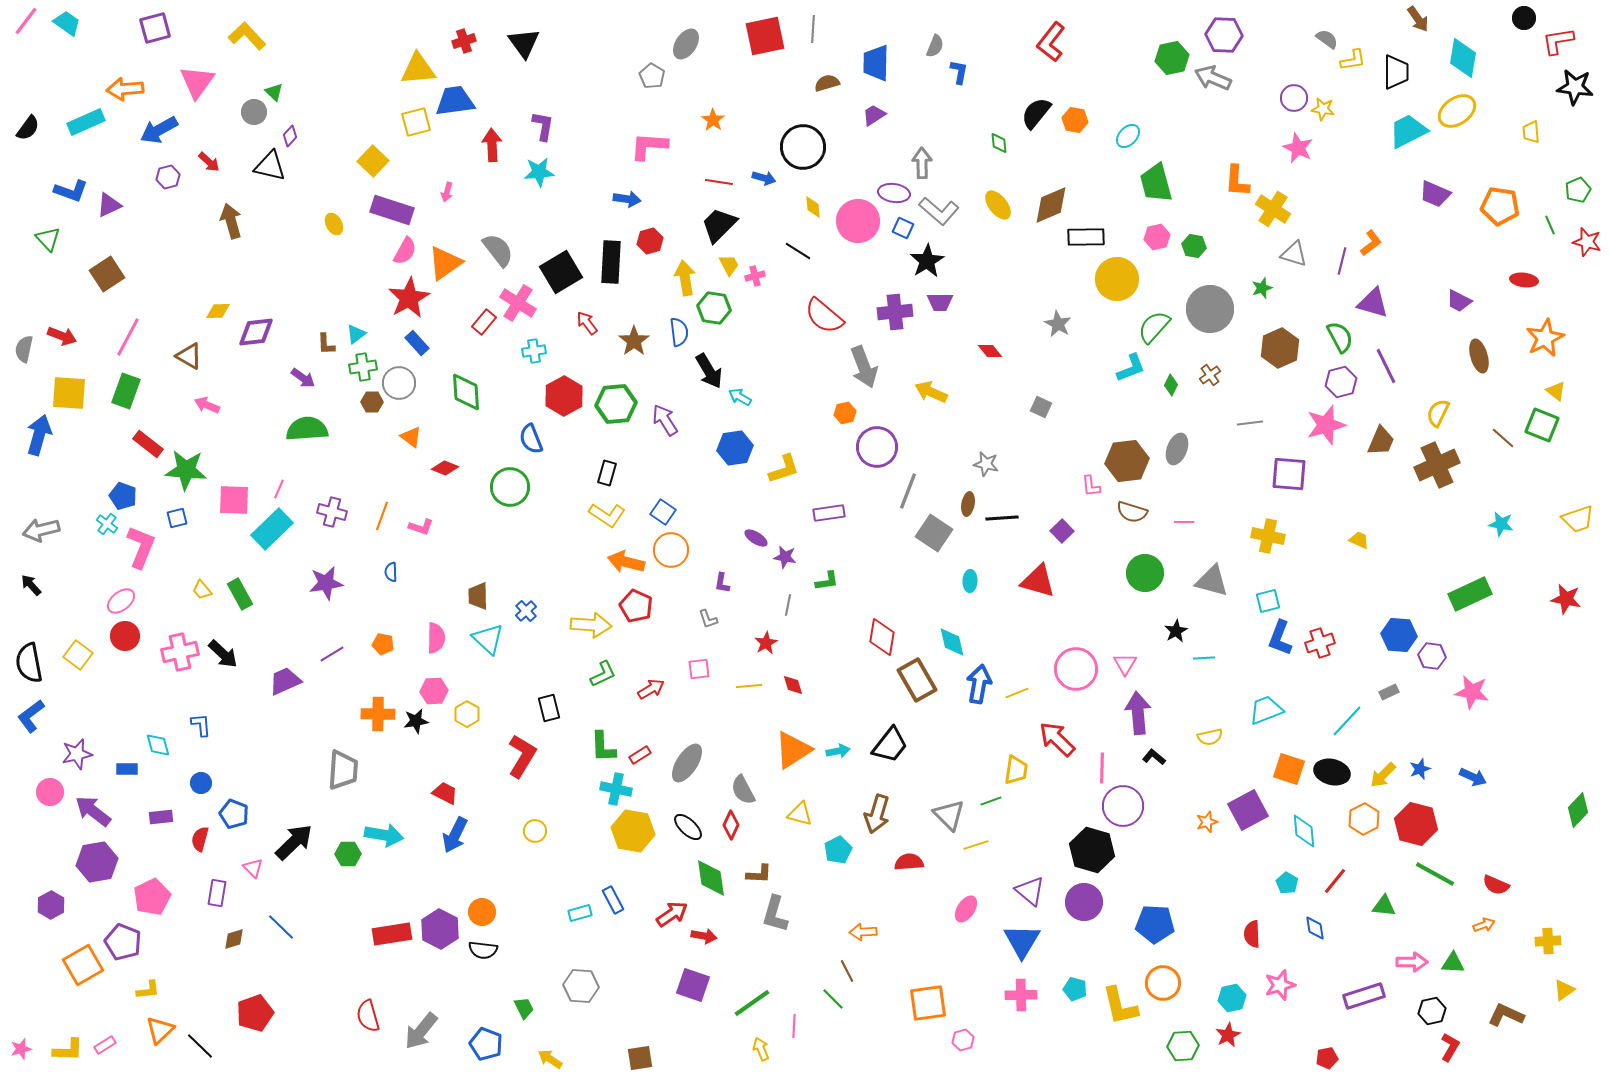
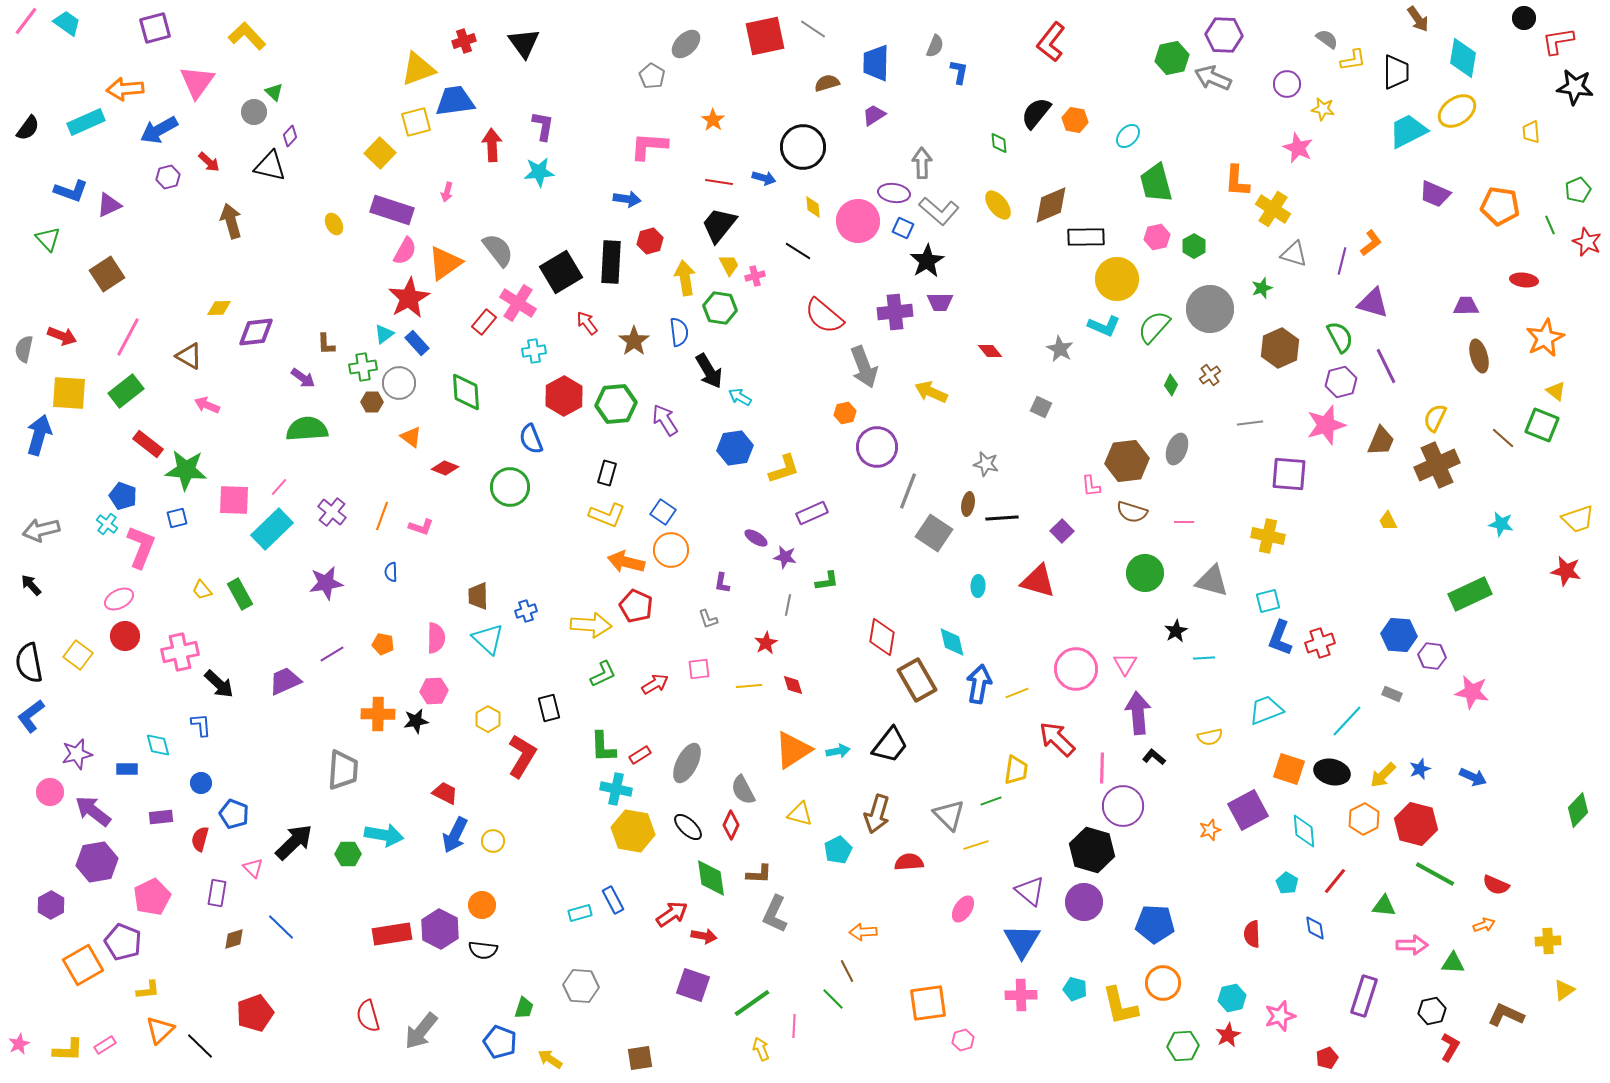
gray line at (813, 29): rotated 60 degrees counterclockwise
gray ellipse at (686, 44): rotated 12 degrees clockwise
yellow triangle at (418, 69): rotated 15 degrees counterclockwise
purple circle at (1294, 98): moved 7 px left, 14 px up
yellow square at (373, 161): moved 7 px right, 8 px up
black trapezoid at (719, 225): rotated 6 degrees counterclockwise
red star at (1587, 242): rotated 8 degrees clockwise
green hexagon at (1194, 246): rotated 20 degrees clockwise
purple trapezoid at (1459, 301): moved 7 px right, 5 px down; rotated 152 degrees clockwise
green hexagon at (714, 308): moved 6 px right
yellow diamond at (218, 311): moved 1 px right, 3 px up
gray star at (1058, 324): moved 2 px right, 25 px down
cyan triangle at (356, 334): moved 28 px right
cyan L-shape at (1131, 368): moved 27 px left, 42 px up; rotated 44 degrees clockwise
green rectangle at (126, 391): rotated 32 degrees clockwise
yellow semicircle at (1438, 413): moved 3 px left, 5 px down
pink line at (279, 489): moved 2 px up; rotated 18 degrees clockwise
purple cross at (332, 512): rotated 24 degrees clockwise
purple rectangle at (829, 513): moved 17 px left; rotated 16 degrees counterclockwise
yellow L-shape at (607, 515): rotated 12 degrees counterclockwise
yellow trapezoid at (1359, 540): moved 29 px right, 19 px up; rotated 140 degrees counterclockwise
cyan ellipse at (970, 581): moved 8 px right, 5 px down
red star at (1566, 599): moved 28 px up
pink ellipse at (121, 601): moved 2 px left, 2 px up; rotated 12 degrees clockwise
blue cross at (526, 611): rotated 25 degrees clockwise
black arrow at (223, 654): moved 4 px left, 30 px down
red arrow at (651, 689): moved 4 px right, 5 px up
gray rectangle at (1389, 692): moved 3 px right, 2 px down; rotated 48 degrees clockwise
yellow hexagon at (467, 714): moved 21 px right, 5 px down
gray ellipse at (687, 763): rotated 6 degrees counterclockwise
orange star at (1207, 822): moved 3 px right, 8 px down
yellow circle at (535, 831): moved 42 px left, 10 px down
pink ellipse at (966, 909): moved 3 px left
orange circle at (482, 912): moved 7 px up
gray L-shape at (775, 914): rotated 9 degrees clockwise
pink arrow at (1412, 962): moved 17 px up
pink star at (1280, 985): moved 31 px down
purple rectangle at (1364, 996): rotated 54 degrees counterclockwise
green trapezoid at (524, 1008): rotated 45 degrees clockwise
blue pentagon at (486, 1044): moved 14 px right, 2 px up
pink star at (21, 1049): moved 2 px left, 5 px up; rotated 10 degrees counterclockwise
red pentagon at (1327, 1058): rotated 10 degrees counterclockwise
